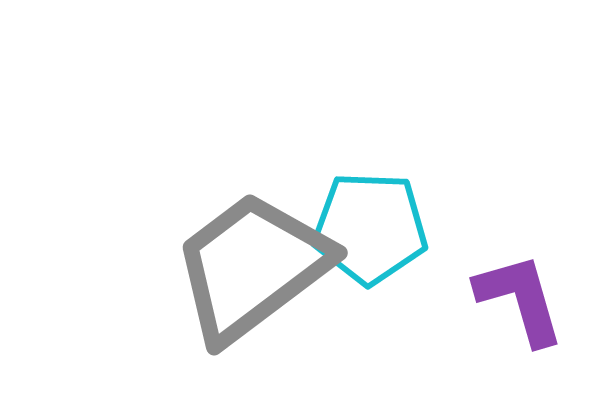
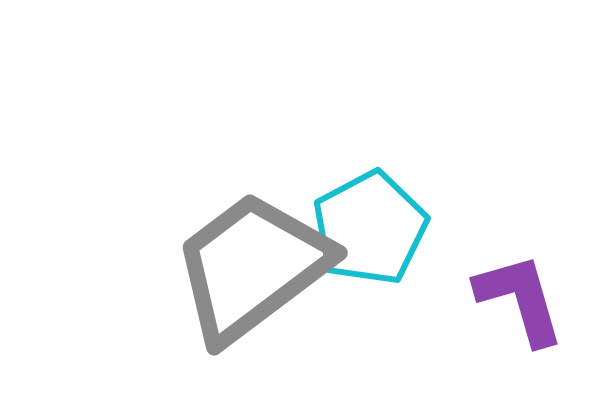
cyan pentagon: rotated 30 degrees counterclockwise
